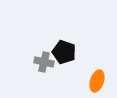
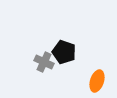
gray cross: rotated 12 degrees clockwise
